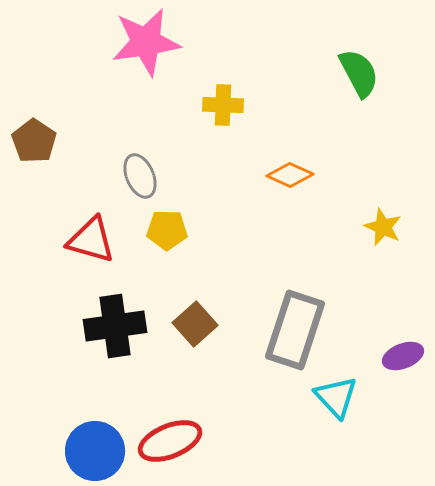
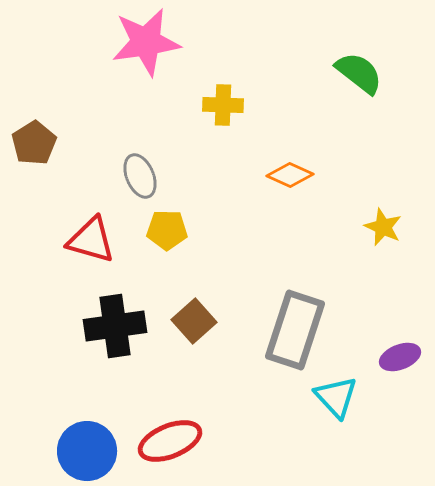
green semicircle: rotated 24 degrees counterclockwise
brown pentagon: moved 2 px down; rotated 6 degrees clockwise
brown square: moved 1 px left, 3 px up
purple ellipse: moved 3 px left, 1 px down
blue circle: moved 8 px left
